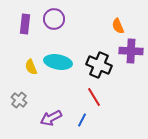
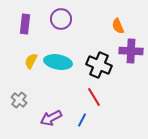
purple circle: moved 7 px right
yellow semicircle: moved 6 px up; rotated 49 degrees clockwise
